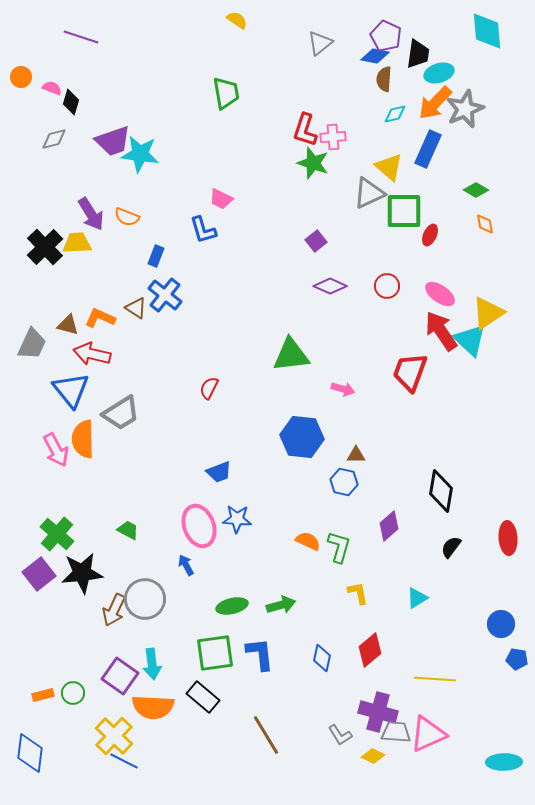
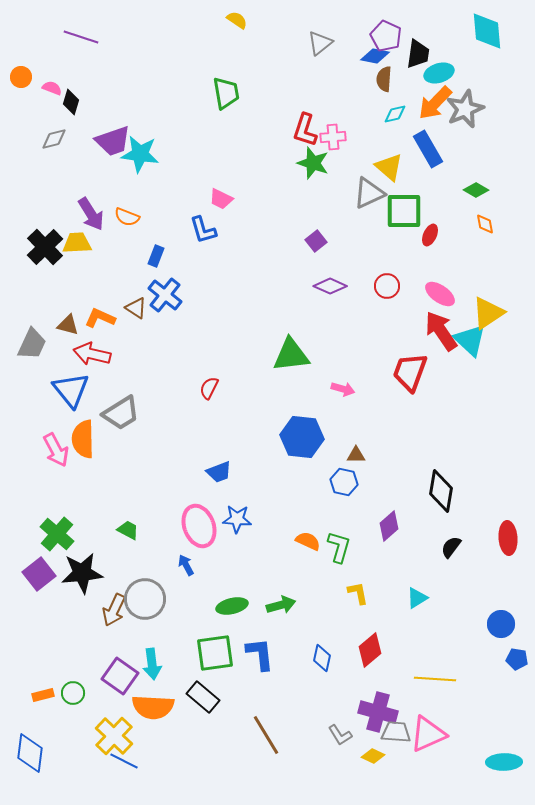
blue rectangle at (428, 149): rotated 54 degrees counterclockwise
